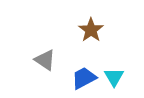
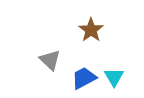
gray triangle: moved 5 px right; rotated 10 degrees clockwise
